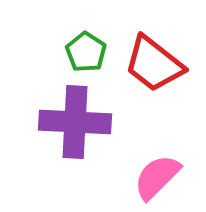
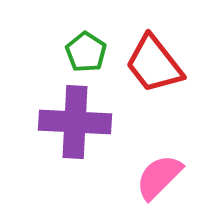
red trapezoid: rotated 14 degrees clockwise
pink semicircle: moved 2 px right
